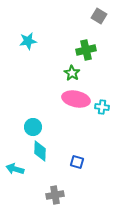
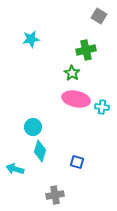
cyan star: moved 3 px right, 2 px up
cyan diamond: rotated 15 degrees clockwise
